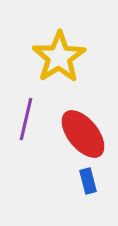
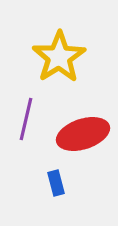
red ellipse: rotated 69 degrees counterclockwise
blue rectangle: moved 32 px left, 2 px down
